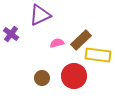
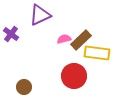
pink semicircle: moved 7 px right, 4 px up
yellow rectangle: moved 1 px left, 2 px up
brown circle: moved 18 px left, 9 px down
